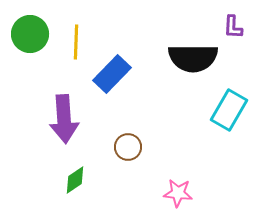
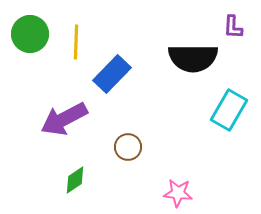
purple arrow: rotated 66 degrees clockwise
